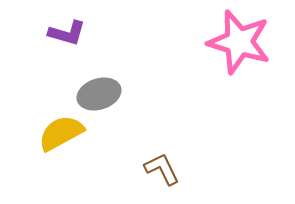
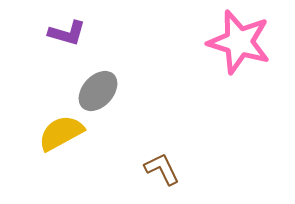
gray ellipse: moved 1 px left, 3 px up; rotated 30 degrees counterclockwise
